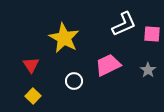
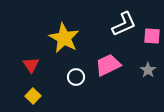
pink square: moved 2 px down
white circle: moved 2 px right, 4 px up
